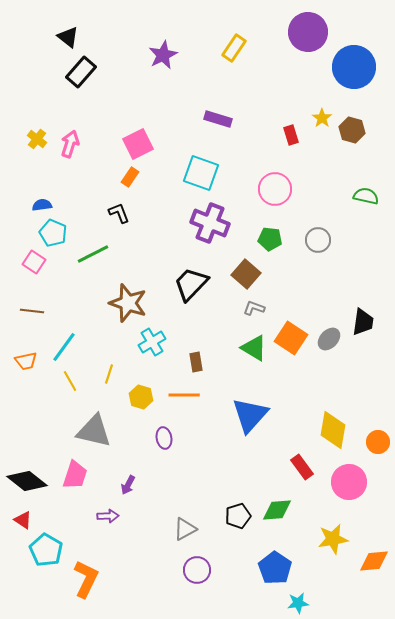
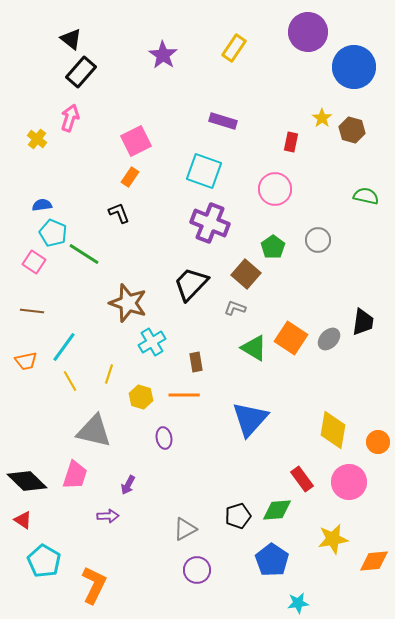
black triangle at (68, 37): moved 3 px right, 2 px down
purple star at (163, 55): rotated 12 degrees counterclockwise
purple rectangle at (218, 119): moved 5 px right, 2 px down
red rectangle at (291, 135): moved 7 px down; rotated 30 degrees clockwise
pink arrow at (70, 144): moved 26 px up
pink square at (138, 144): moved 2 px left, 3 px up
cyan square at (201, 173): moved 3 px right, 2 px up
green pentagon at (270, 239): moved 3 px right, 8 px down; rotated 30 degrees clockwise
green line at (93, 254): moved 9 px left; rotated 60 degrees clockwise
gray L-shape at (254, 308): moved 19 px left
blue triangle at (250, 415): moved 4 px down
red rectangle at (302, 467): moved 12 px down
black diamond at (27, 481): rotated 6 degrees clockwise
cyan pentagon at (46, 550): moved 2 px left, 11 px down
blue pentagon at (275, 568): moved 3 px left, 8 px up
orange L-shape at (86, 579): moved 8 px right, 6 px down
